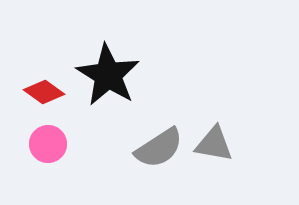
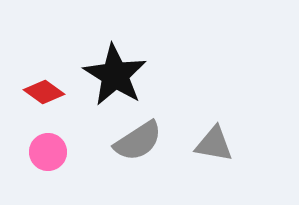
black star: moved 7 px right
pink circle: moved 8 px down
gray semicircle: moved 21 px left, 7 px up
